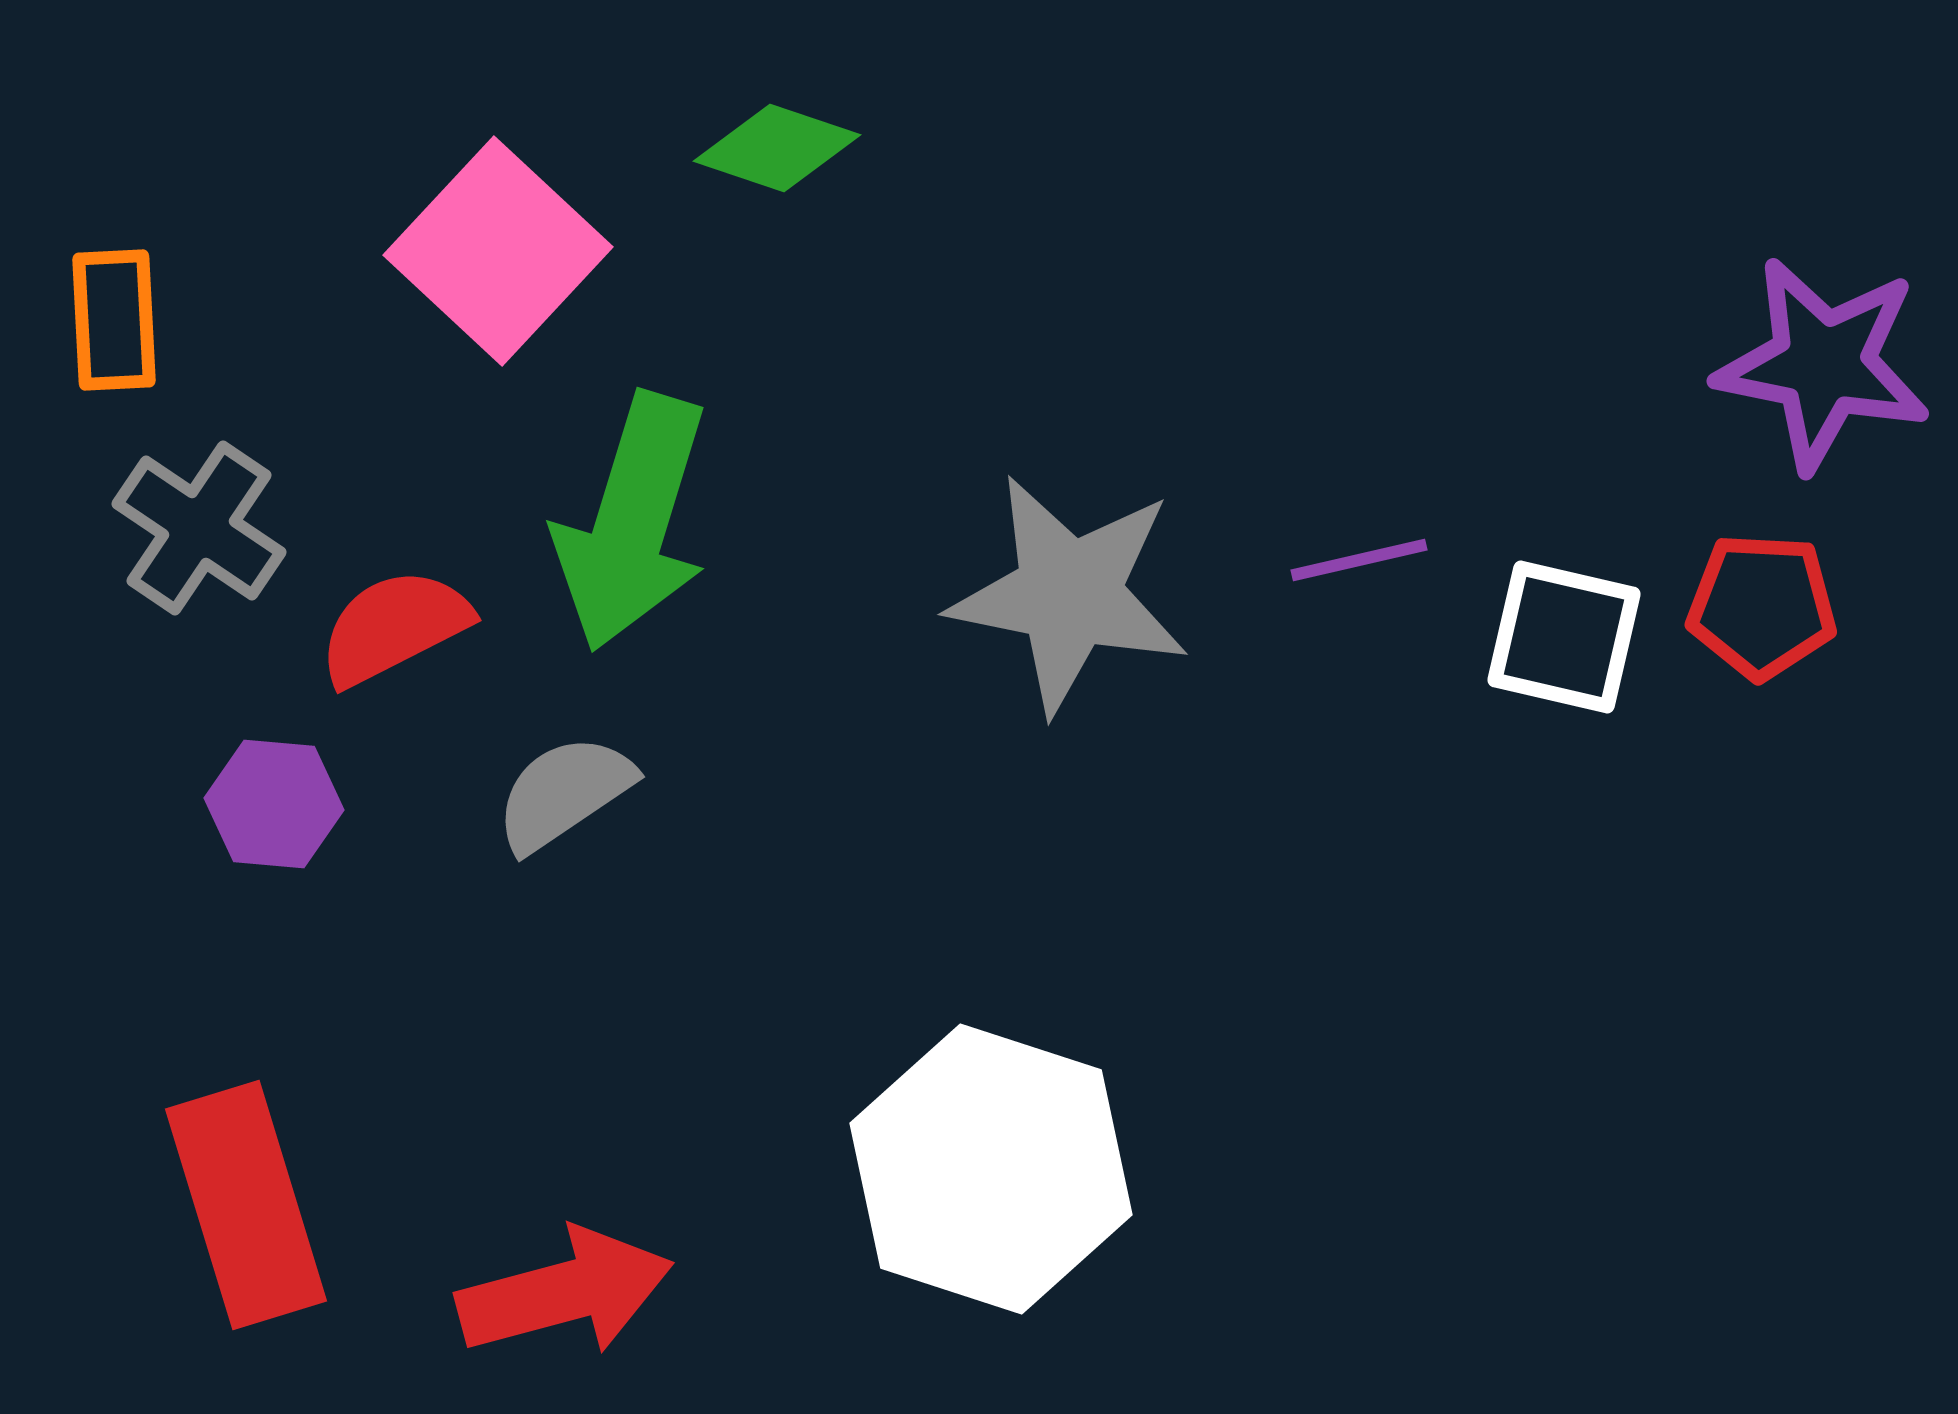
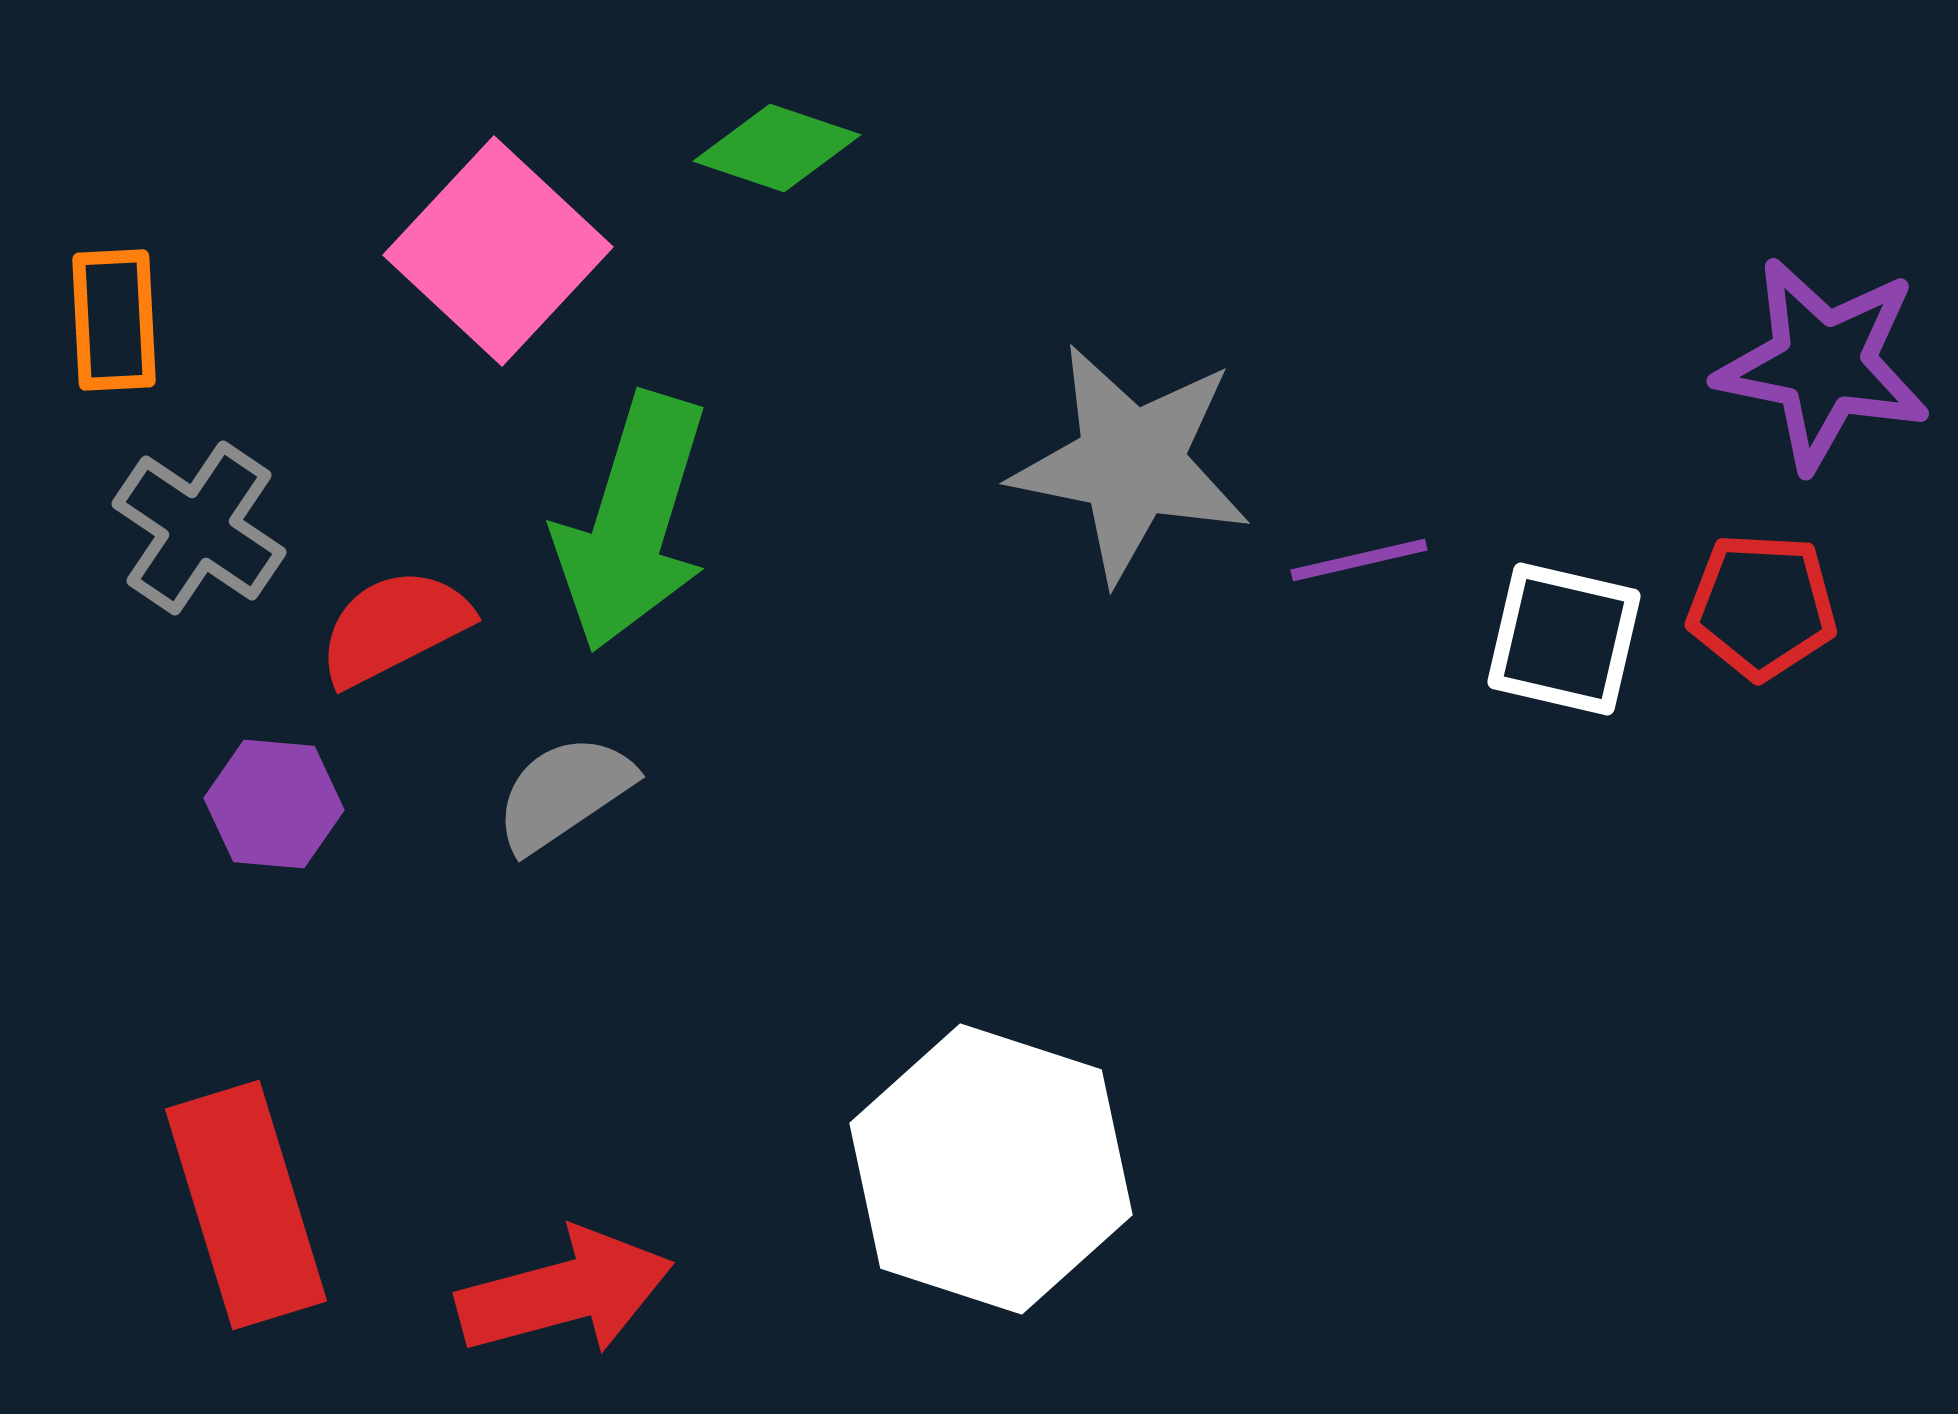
gray star: moved 62 px right, 131 px up
white square: moved 2 px down
